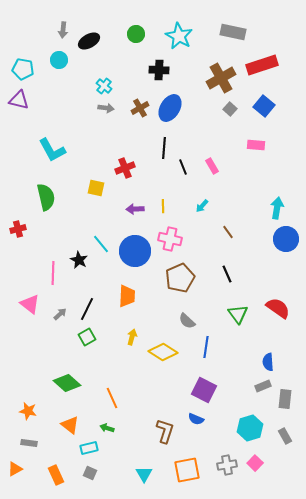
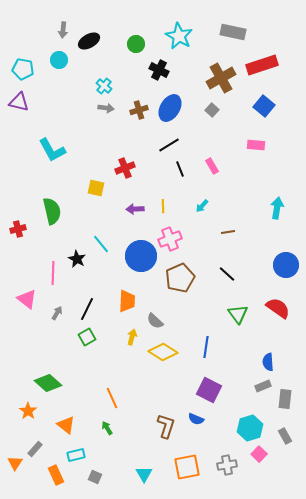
green circle at (136, 34): moved 10 px down
black cross at (159, 70): rotated 24 degrees clockwise
purple triangle at (19, 100): moved 2 px down
brown cross at (140, 108): moved 1 px left, 2 px down; rotated 12 degrees clockwise
gray square at (230, 109): moved 18 px left, 1 px down
black line at (164, 148): moved 5 px right, 3 px up; rotated 55 degrees clockwise
black line at (183, 167): moved 3 px left, 2 px down
green semicircle at (46, 197): moved 6 px right, 14 px down
brown line at (228, 232): rotated 64 degrees counterclockwise
pink cross at (170, 239): rotated 35 degrees counterclockwise
blue circle at (286, 239): moved 26 px down
blue circle at (135, 251): moved 6 px right, 5 px down
black star at (79, 260): moved 2 px left, 1 px up
black line at (227, 274): rotated 24 degrees counterclockwise
orange trapezoid at (127, 296): moved 5 px down
pink triangle at (30, 304): moved 3 px left, 5 px up
gray arrow at (60, 314): moved 3 px left, 1 px up; rotated 16 degrees counterclockwise
gray semicircle at (187, 321): moved 32 px left
green diamond at (67, 383): moved 19 px left
purple square at (204, 390): moved 5 px right
orange star at (28, 411): rotated 24 degrees clockwise
orange triangle at (70, 425): moved 4 px left
green arrow at (107, 428): rotated 40 degrees clockwise
brown L-shape at (165, 431): moved 1 px right, 5 px up
gray rectangle at (29, 443): moved 6 px right, 6 px down; rotated 56 degrees counterclockwise
cyan rectangle at (89, 448): moved 13 px left, 7 px down
pink square at (255, 463): moved 4 px right, 9 px up
orange triangle at (15, 469): moved 6 px up; rotated 28 degrees counterclockwise
orange square at (187, 470): moved 3 px up
gray square at (90, 473): moved 5 px right, 4 px down
